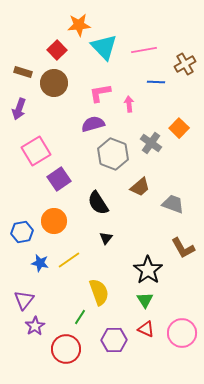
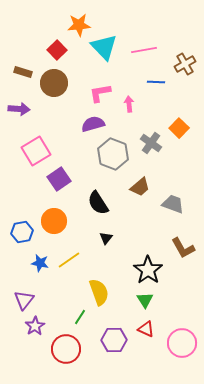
purple arrow: rotated 105 degrees counterclockwise
pink circle: moved 10 px down
